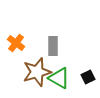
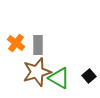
gray rectangle: moved 15 px left, 1 px up
black square: moved 1 px right, 1 px up; rotated 16 degrees counterclockwise
